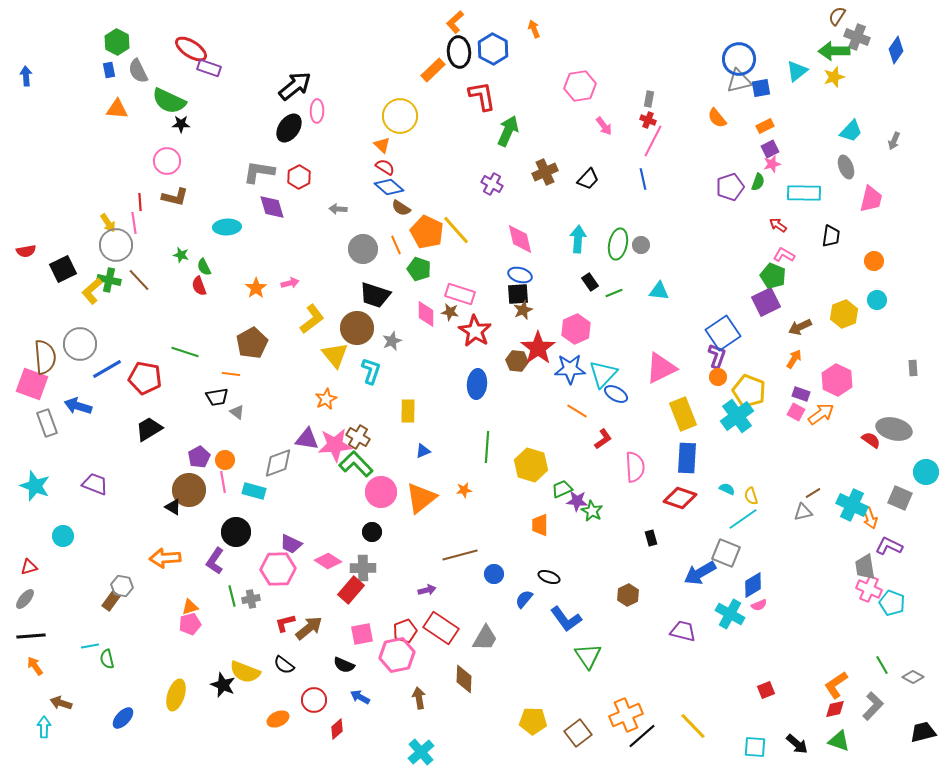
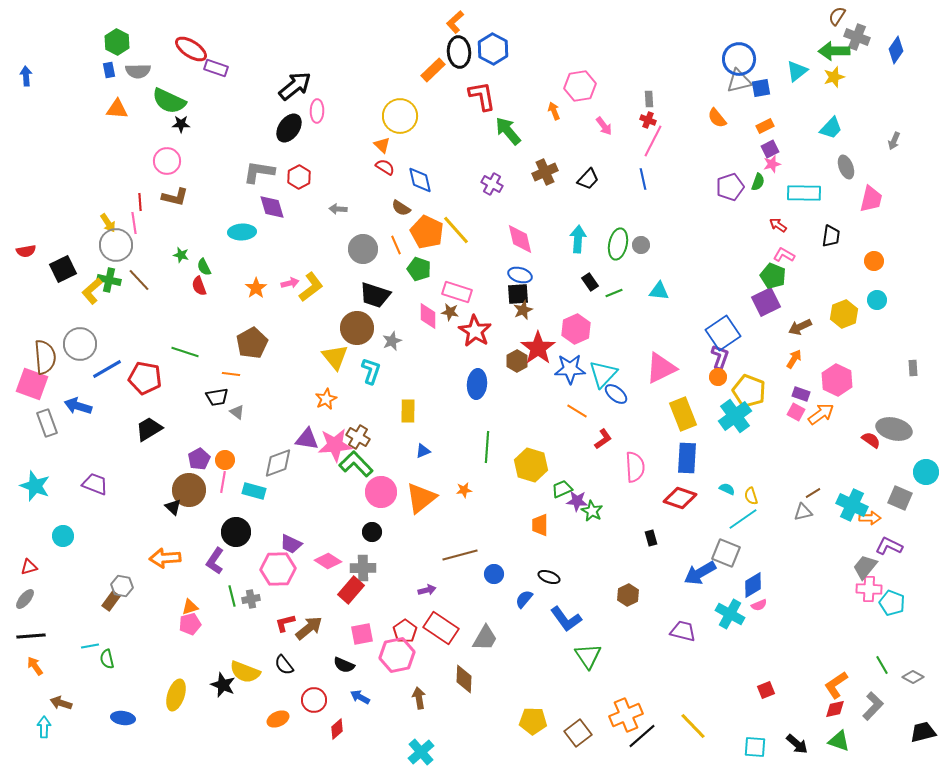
orange arrow at (534, 29): moved 20 px right, 82 px down
purple rectangle at (209, 68): moved 7 px right
gray semicircle at (138, 71): rotated 65 degrees counterclockwise
gray rectangle at (649, 99): rotated 14 degrees counterclockwise
green arrow at (508, 131): rotated 64 degrees counterclockwise
cyan trapezoid at (851, 131): moved 20 px left, 3 px up
blue diamond at (389, 187): moved 31 px right, 7 px up; rotated 36 degrees clockwise
cyan ellipse at (227, 227): moved 15 px right, 5 px down
pink rectangle at (460, 294): moved 3 px left, 2 px up
pink diamond at (426, 314): moved 2 px right, 2 px down
yellow L-shape at (312, 319): moved 1 px left, 32 px up
yellow triangle at (335, 355): moved 2 px down
purple L-shape at (717, 356): moved 3 px right, 1 px down
brown hexagon at (517, 361): rotated 25 degrees clockwise
blue ellipse at (616, 394): rotated 10 degrees clockwise
cyan cross at (737, 416): moved 2 px left
purple pentagon at (199, 457): moved 2 px down
pink line at (223, 482): rotated 20 degrees clockwise
black triangle at (173, 507): rotated 12 degrees clockwise
orange arrow at (870, 518): rotated 70 degrees counterclockwise
gray trapezoid at (865, 567): rotated 48 degrees clockwise
pink cross at (869, 589): rotated 20 degrees counterclockwise
red pentagon at (405, 631): rotated 15 degrees counterclockwise
black semicircle at (284, 665): rotated 15 degrees clockwise
blue ellipse at (123, 718): rotated 55 degrees clockwise
